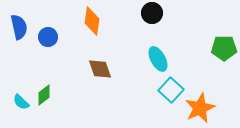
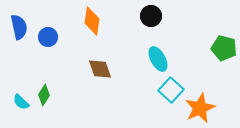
black circle: moved 1 px left, 3 px down
green pentagon: rotated 15 degrees clockwise
green diamond: rotated 20 degrees counterclockwise
